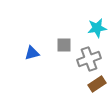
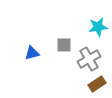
cyan star: moved 1 px right, 1 px up
gray cross: rotated 10 degrees counterclockwise
